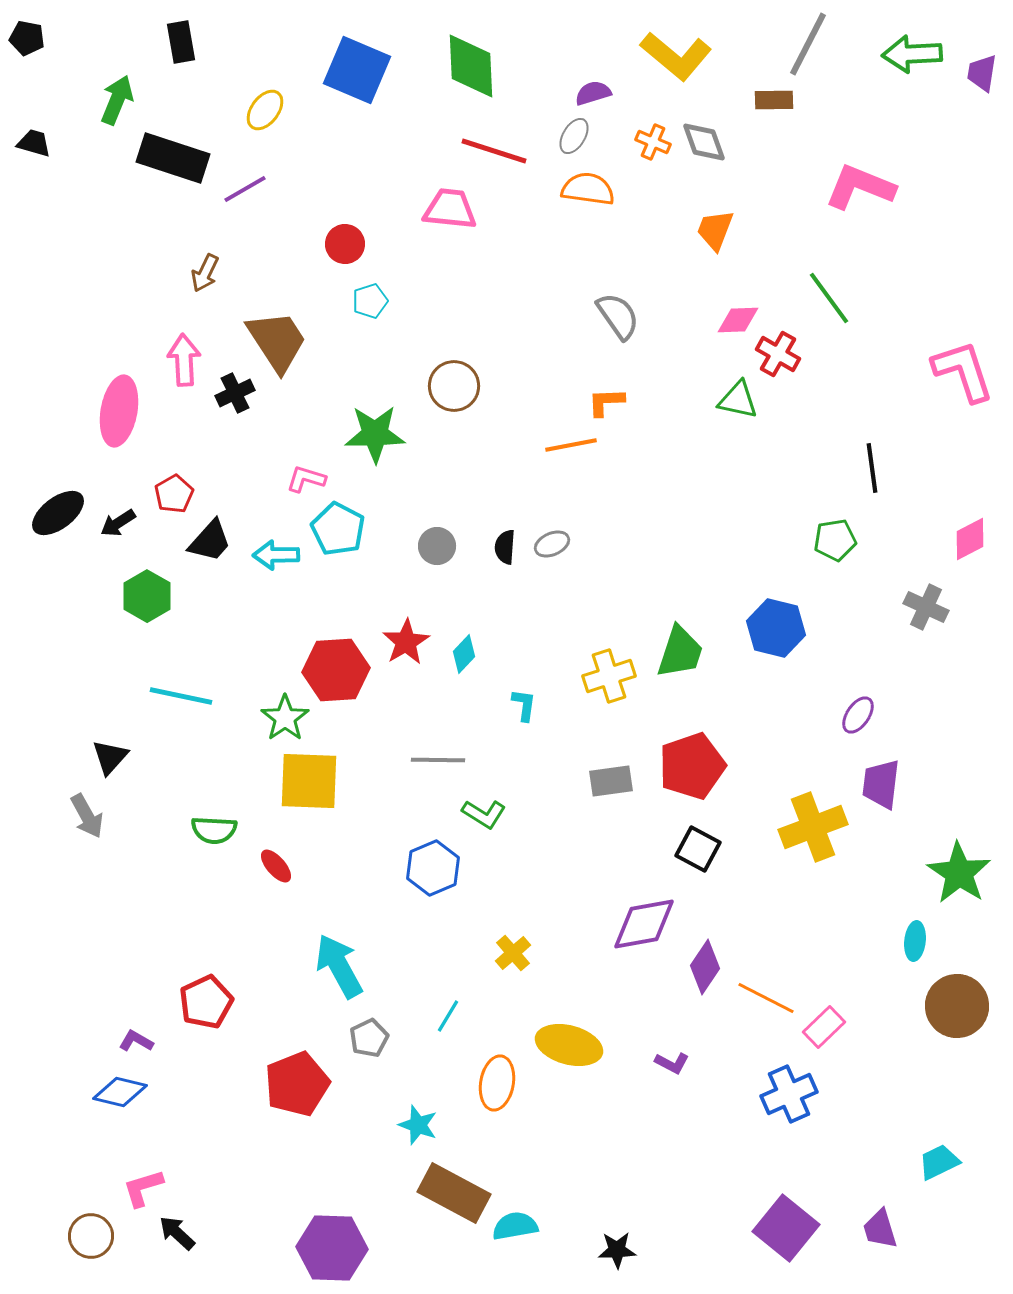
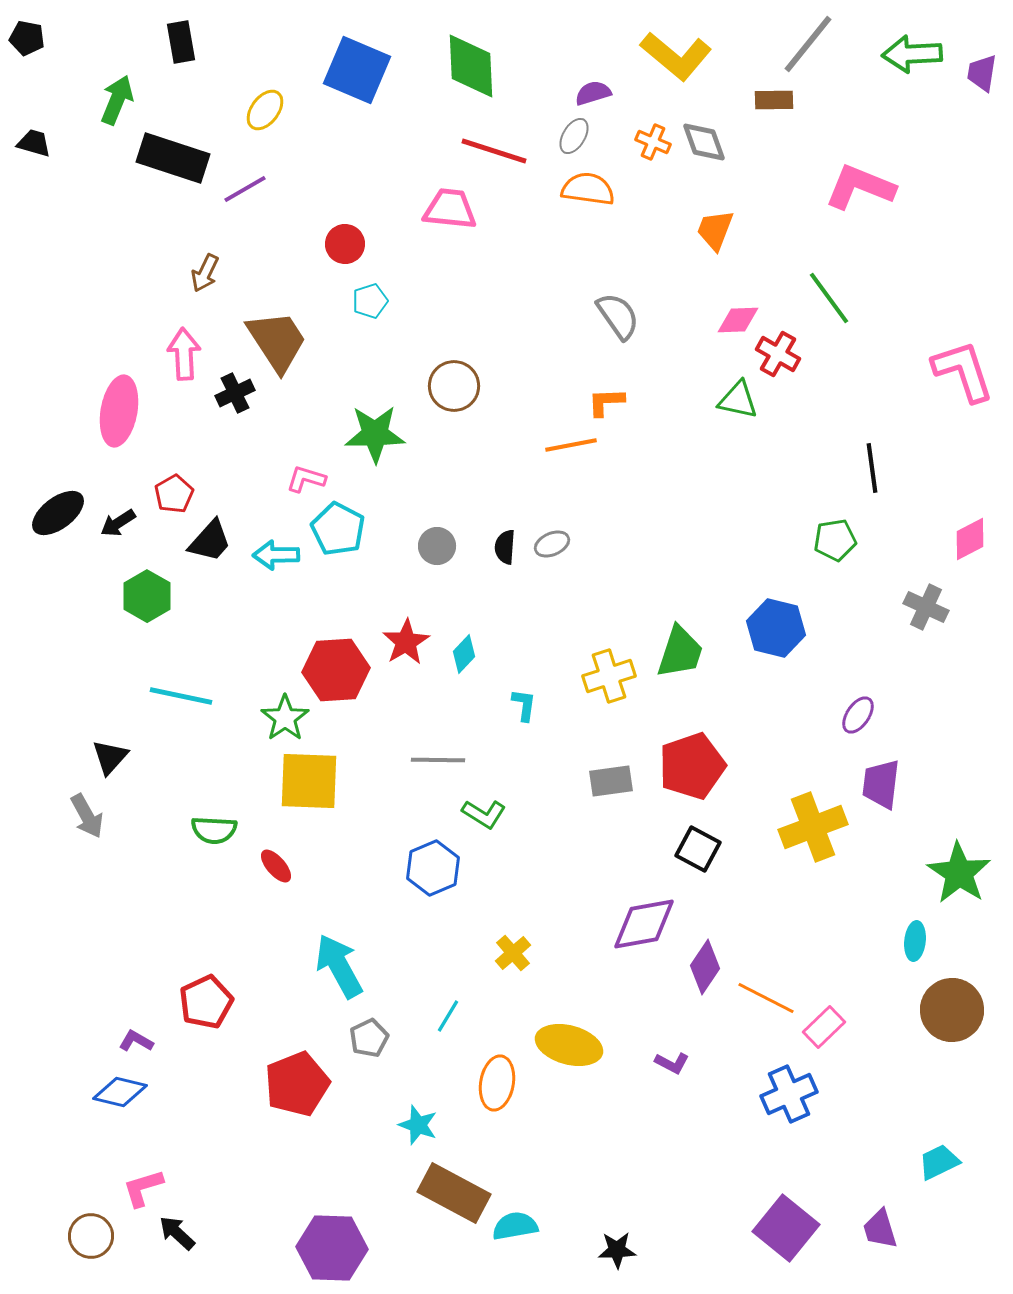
gray line at (808, 44): rotated 12 degrees clockwise
pink arrow at (184, 360): moved 6 px up
brown circle at (957, 1006): moved 5 px left, 4 px down
